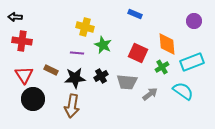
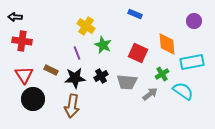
yellow cross: moved 1 px right, 1 px up; rotated 18 degrees clockwise
purple line: rotated 64 degrees clockwise
cyan rectangle: rotated 10 degrees clockwise
green cross: moved 7 px down
